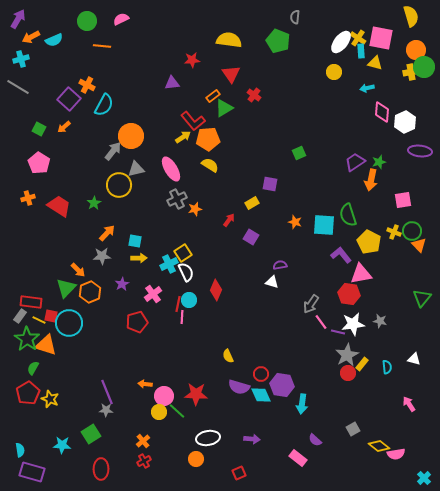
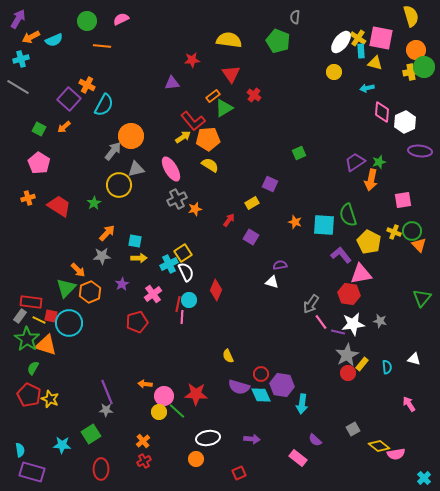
purple square at (270, 184): rotated 14 degrees clockwise
red pentagon at (28, 393): moved 1 px right, 2 px down; rotated 15 degrees counterclockwise
